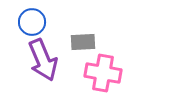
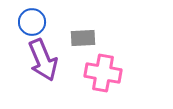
gray rectangle: moved 4 px up
